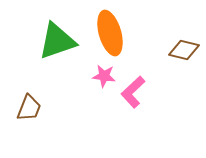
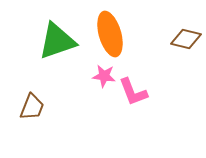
orange ellipse: moved 1 px down
brown diamond: moved 2 px right, 11 px up
pink L-shape: rotated 68 degrees counterclockwise
brown trapezoid: moved 3 px right, 1 px up
